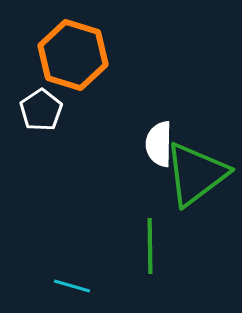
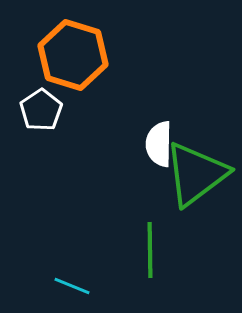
green line: moved 4 px down
cyan line: rotated 6 degrees clockwise
